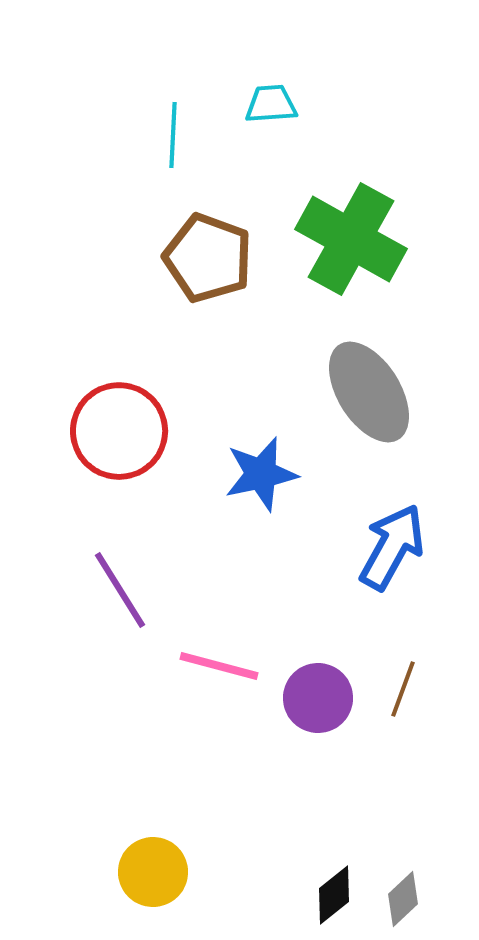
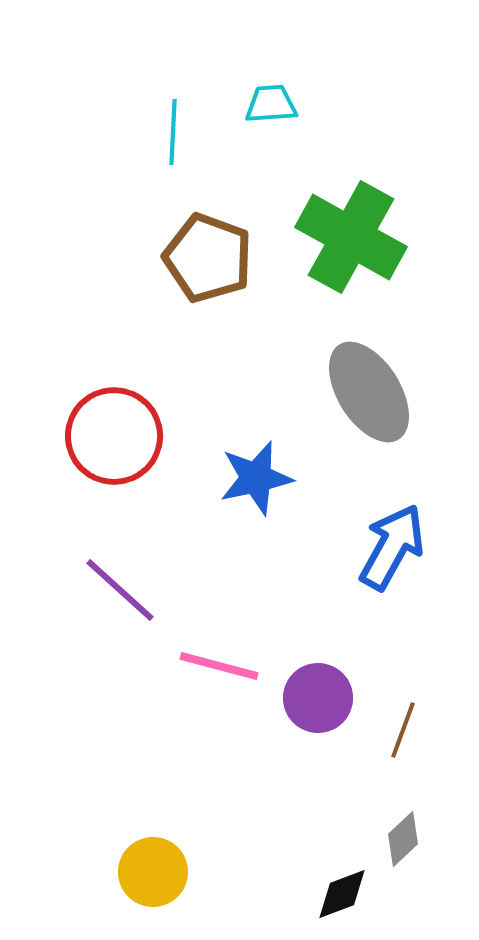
cyan line: moved 3 px up
green cross: moved 2 px up
red circle: moved 5 px left, 5 px down
blue star: moved 5 px left, 4 px down
purple line: rotated 16 degrees counterclockwise
brown line: moved 41 px down
black diamond: moved 8 px right, 1 px up; rotated 18 degrees clockwise
gray diamond: moved 60 px up
